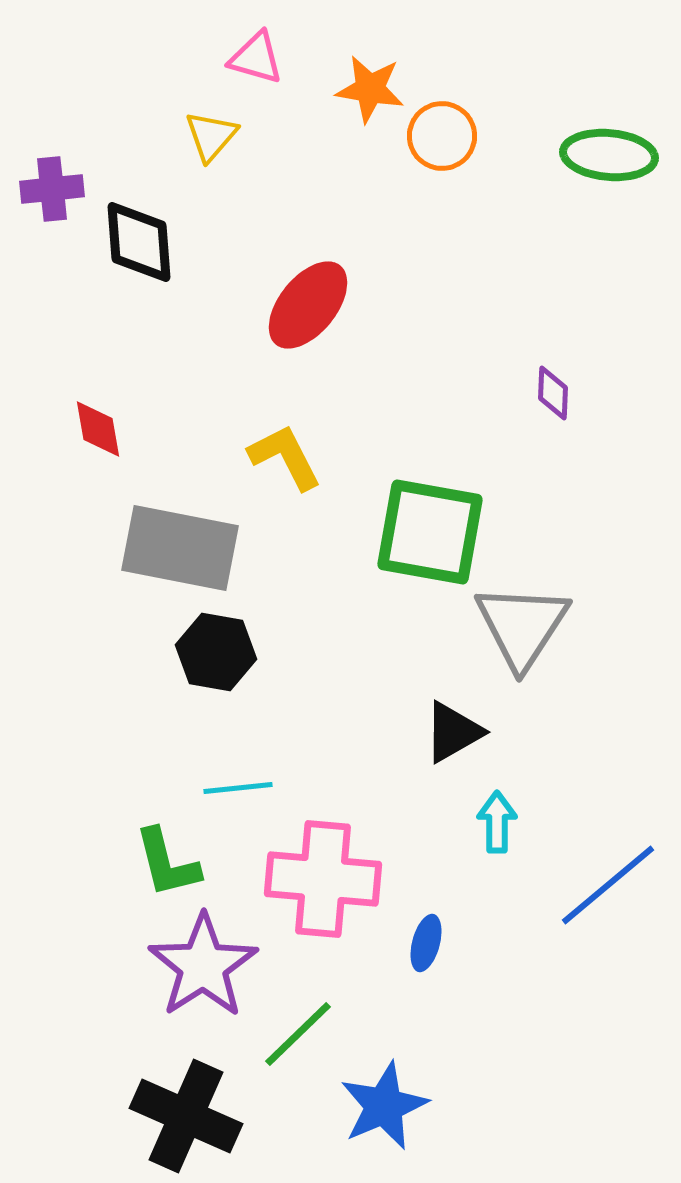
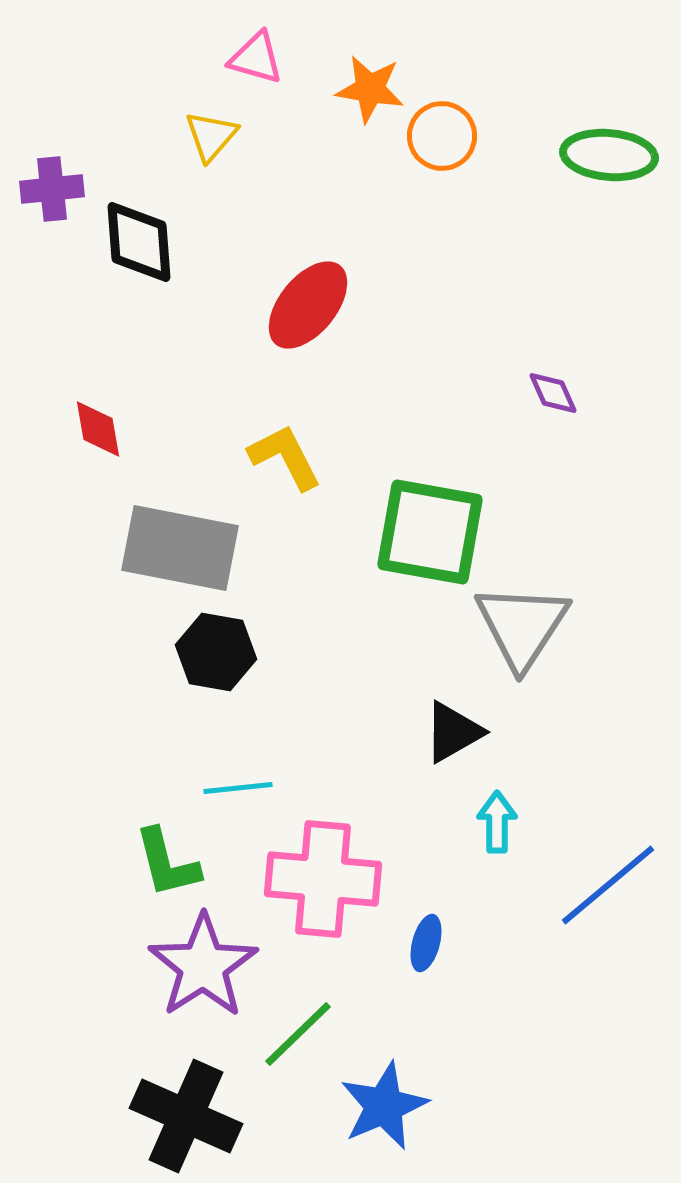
purple diamond: rotated 26 degrees counterclockwise
